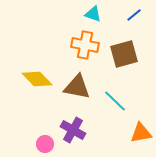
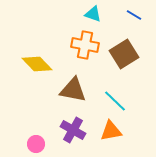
blue line: rotated 70 degrees clockwise
brown square: rotated 16 degrees counterclockwise
yellow diamond: moved 15 px up
brown triangle: moved 4 px left, 3 px down
orange triangle: moved 30 px left, 2 px up
pink circle: moved 9 px left
